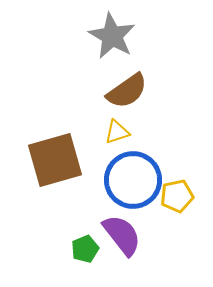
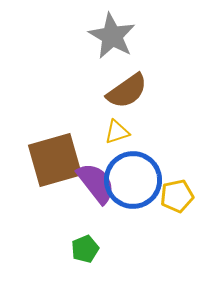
purple semicircle: moved 26 px left, 52 px up
